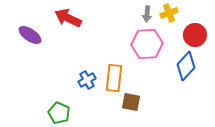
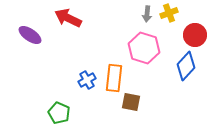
pink hexagon: moved 3 px left, 4 px down; rotated 20 degrees clockwise
